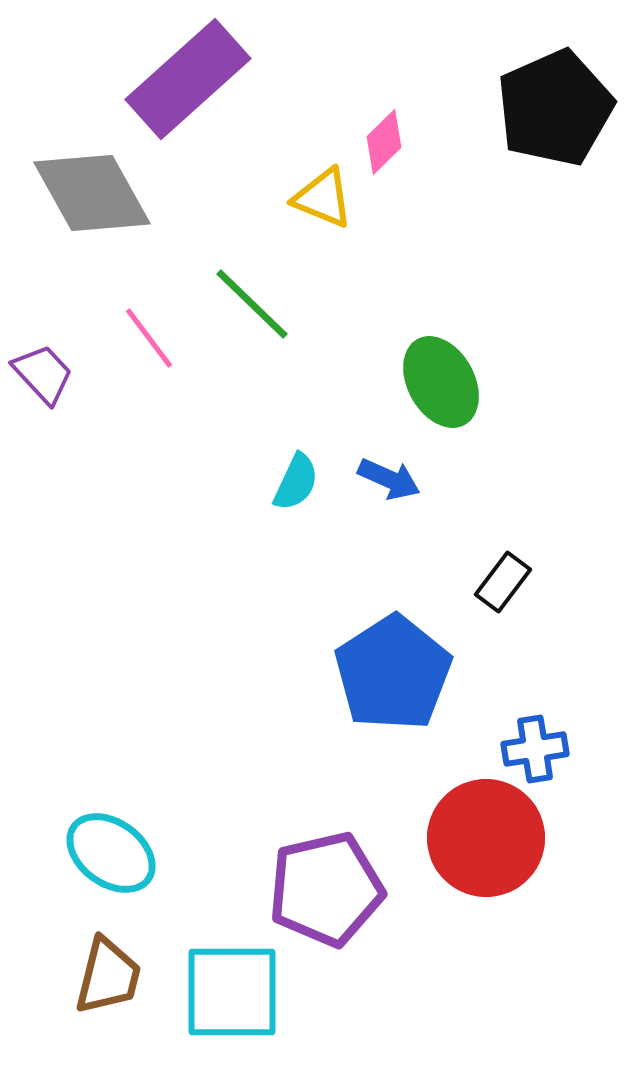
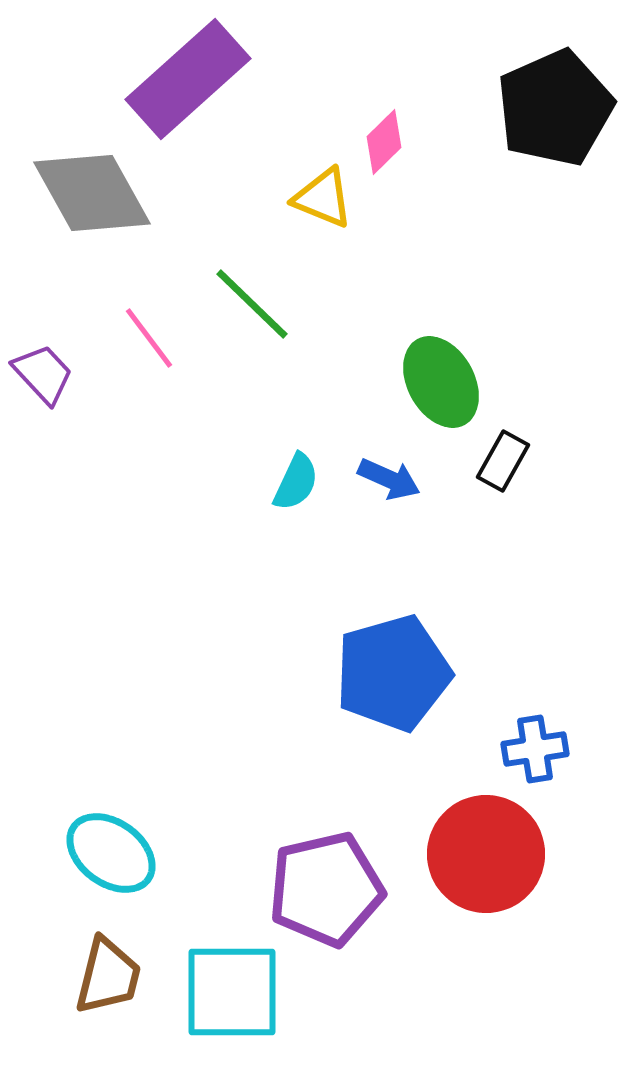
black rectangle: moved 121 px up; rotated 8 degrees counterclockwise
blue pentagon: rotated 17 degrees clockwise
red circle: moved 16 px down
